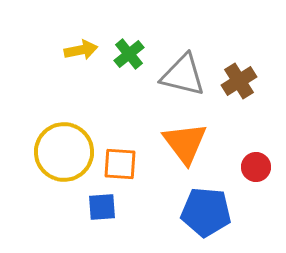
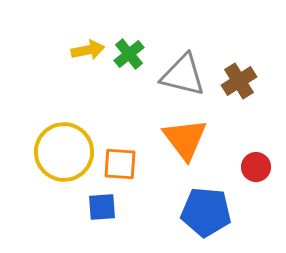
yellow arrow: moved 7 px right
orange triangle: moved 4 px up
